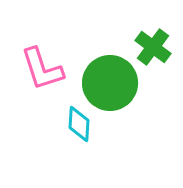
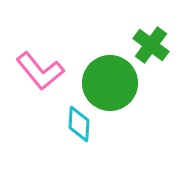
green cross: moved 2 px left, 2 px up
pink L-shape: moved 2 px left, 2 px down; rotated 21 degrees counterclockwise
